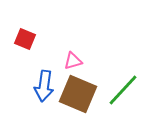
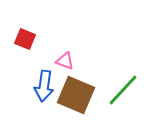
pink triangle: moved 8 px left; rotated 36 degrees clockwise
brown square: moved 2 px left, 1 px down
